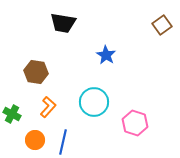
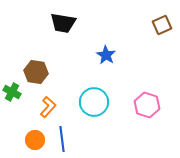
brown square: rotated 12 degrees clockwise
green cross: moved 22 px up
pink hexagon: moved 12 px right, 18 px up
blue line: moved 1 px left, 3 px up; rotated 20 degrees counterclockwise
